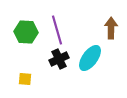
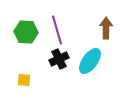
brown arrow: moved 5 px left
cyan ellipse: moved 3 px down
yellow square: moved 1 px left, 1 px down
